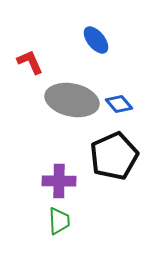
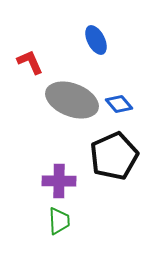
blue ellipse: rotated 12 degrees clockwise
gray ellipse: rotated 9 degrees clockwise
